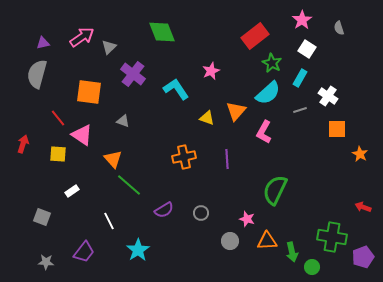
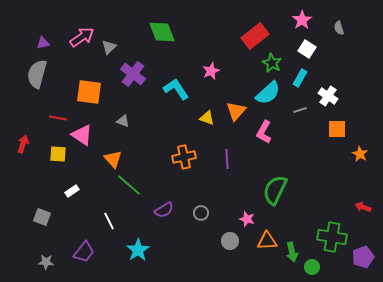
red line at (58, 118): rotated 42 degrees counterclockwise
